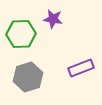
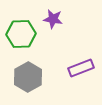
gray hexagon: rotated 12 degrees counterclockwise
